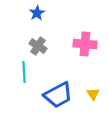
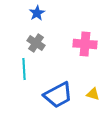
gray cross: moved 2 px left, 3 px up
cyan line: moved 3 px up
yellow triangle: rotated 40 degrees counterclockwise
